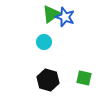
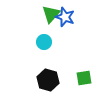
green triangle: rotated 12 degrees counterclockwise
green square: rotated 21 degrees counterclockwise
